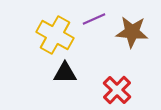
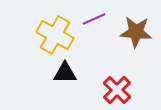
brown star: moved 4 px right
